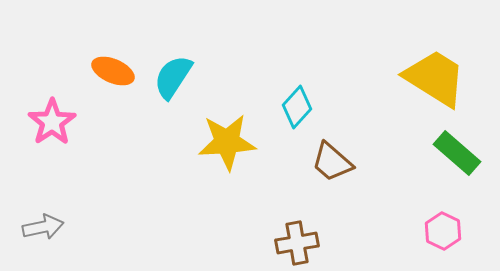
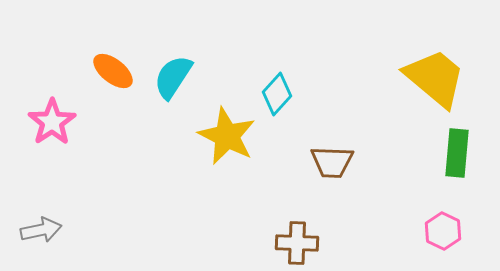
orange ellipse: rotated 15 degrees clockwise
yellow trapezoid: rotated 8 degrees clockwise
cyan diamond: moved 20 px left, 13 px up
yellow star: moved 6 px up; rotated 30 degrees clockwise
green rectangle: rotated 54 degrees clockwise
brown trapezoid: rotated 39 degrees counterclockwise
gray arrow: moved 2 px left, 3 px down
brown cross: rotated 12 degrees clockwise
